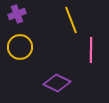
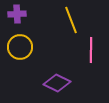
purple cross: rotated 18 degrees clockwise
